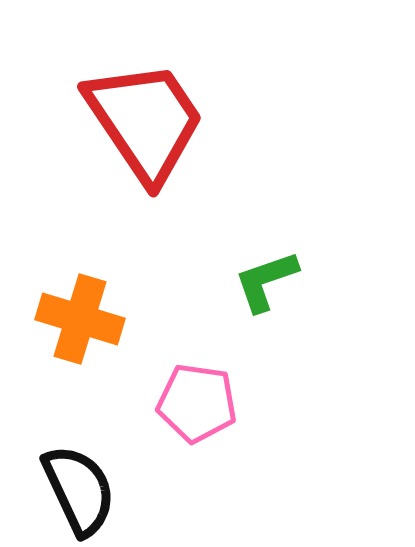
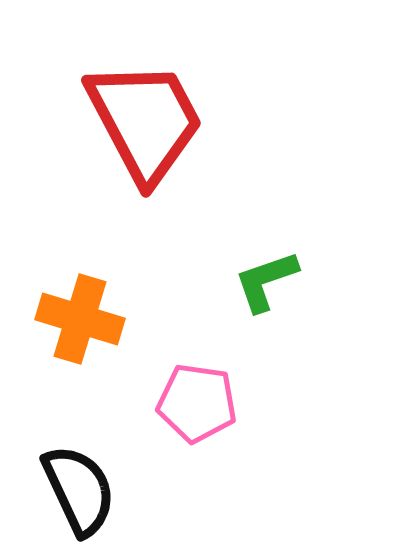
red trapezoid: rotated 6 degrees clockwise
